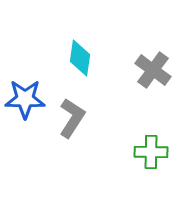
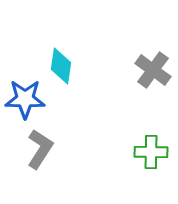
cyan diamond: moved 19 px left, 8 px down
gray L-shape: moved 32 px left, 31 px down
